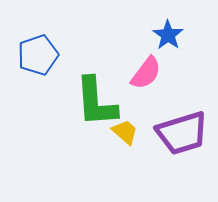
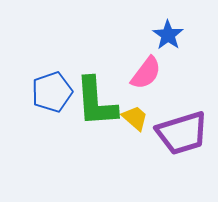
blue pentagon: moved 14 px right, 37 px down
yellow trapezoid: moved 10 px right, 14 px up
